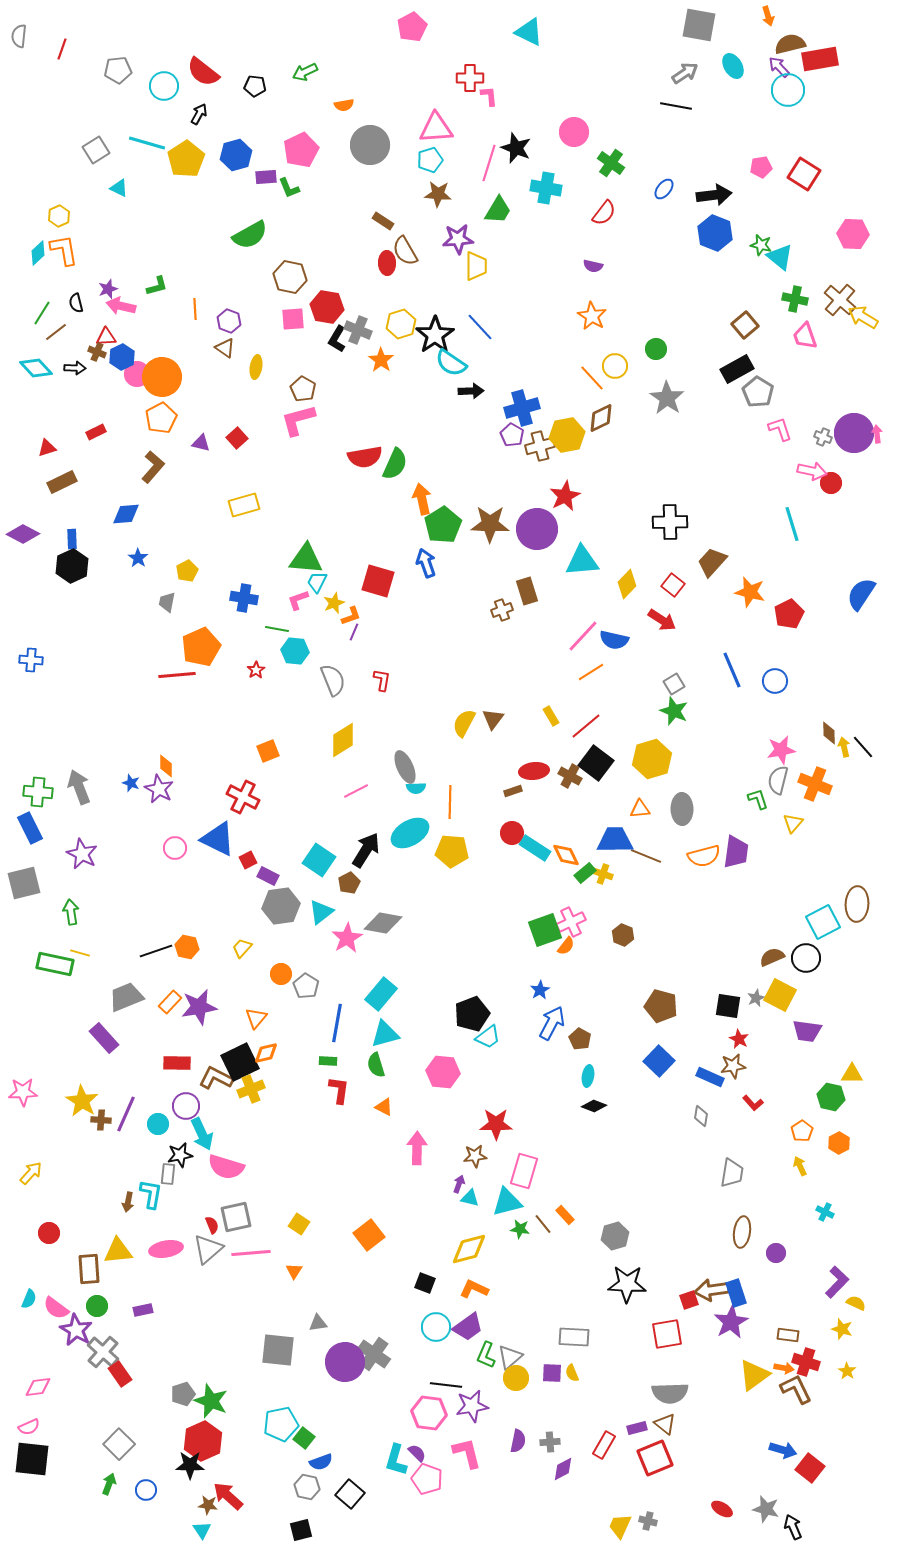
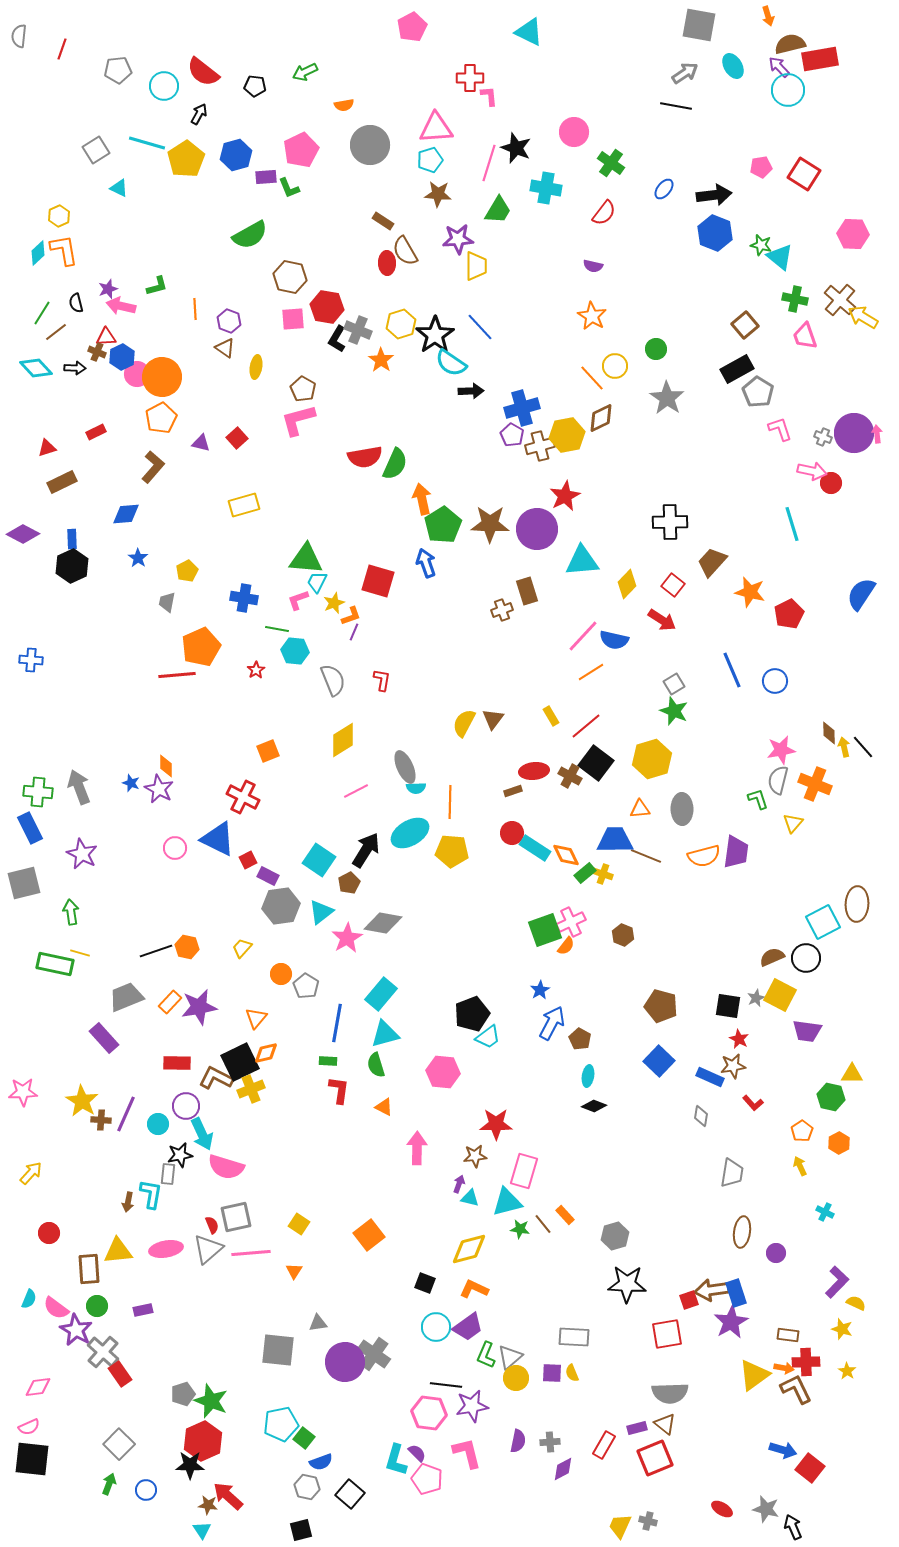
red cross at (806, 1362): rotated 20 degrees counterclockwise
